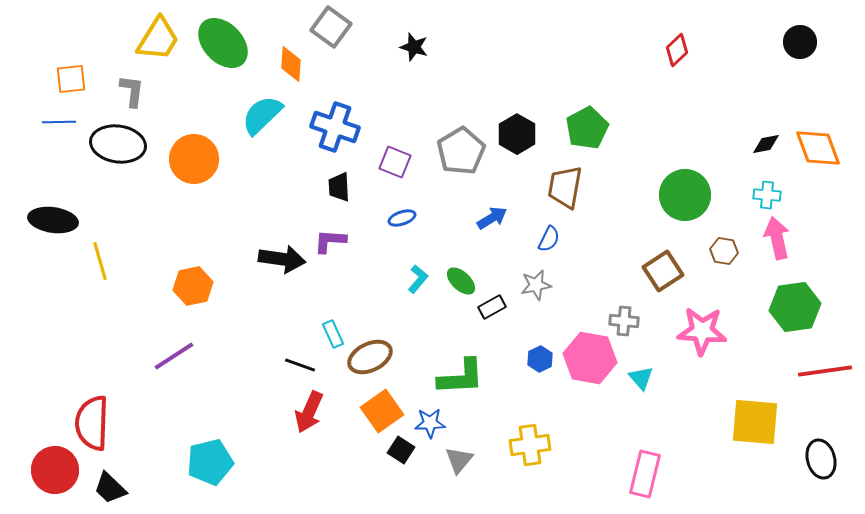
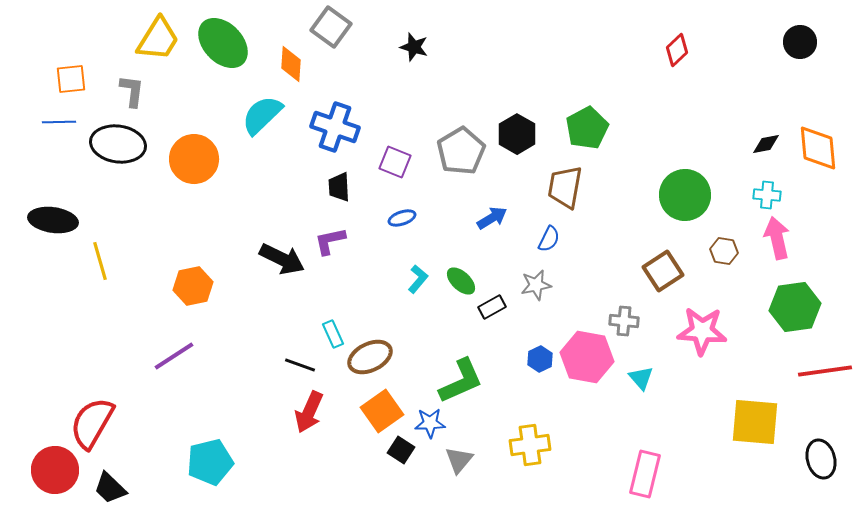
orange diamond at (818, 148): rotated 15 degrees clockwise
purple L-shape at (330, 241): rotated 16 degrees counterclockwise
black arrow at (282, 259): rotated 18 degrees clockwise
pink hexagon at (590, 358): moved 3 px left, 1 px up
green L-shape at (461, 377): moved 4 px down; rotated 21 degrees counterclockwise
red semicircle at (92, 423): rotated 28 degrees clockwise
